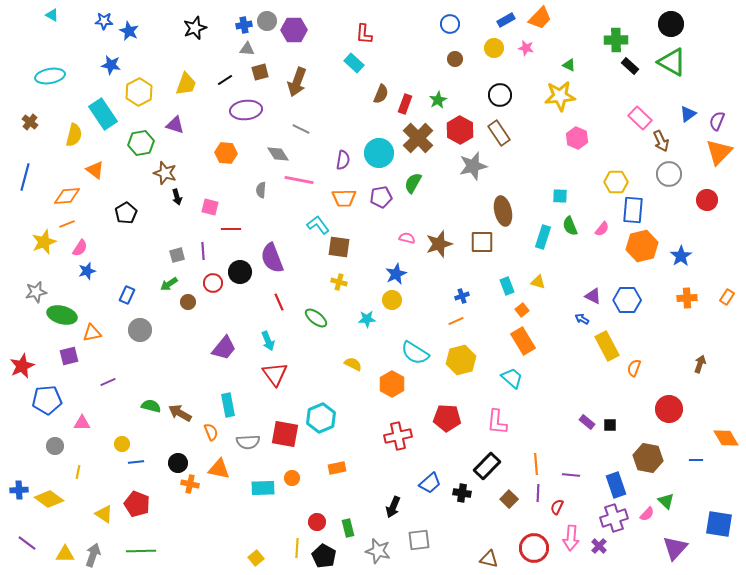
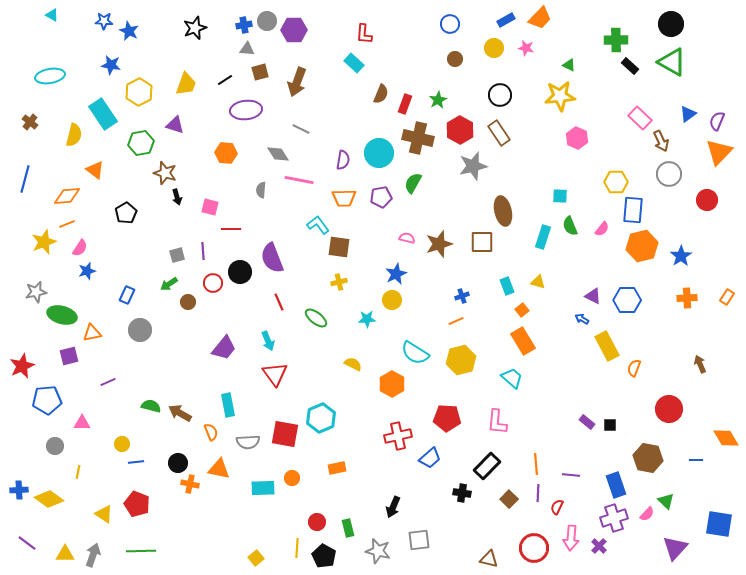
brown cross at (418, 138): rotated 32 degrees counterclockwise
blue line at (25, 177): moved 2 px down
yellow cross at (339, 282): rotated 28 degrees counterclockwise
brown arrow at (700, 364): rotated 42 degrees counterclockwise
blue trapezoid at (430, 483): moved 25 px up
